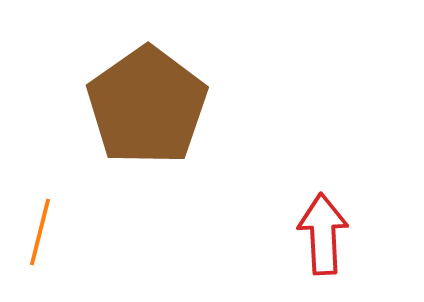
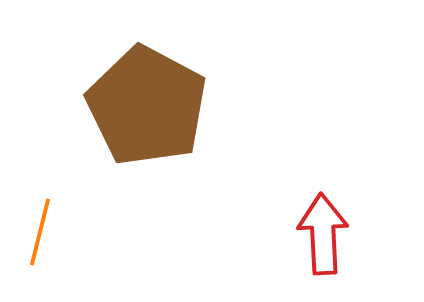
brown pentagon: rotated 9 degrees counterclockwise
